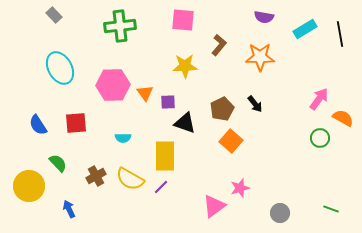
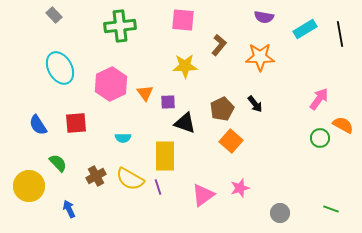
pink hexagon: moved 2 px left, 1 px up; rotated 24 degrees counterclockwise
orange semicircle: moved 7 px down
purple line: moved 3 px left; rotated 63 degrees counterclockwise
pink triangle: moved 11 px left, 11 px up
